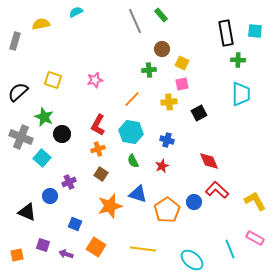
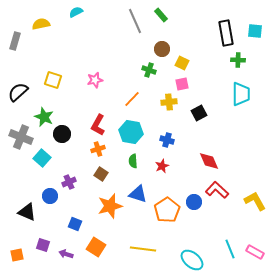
green cross at (149, 70): rotated 24 degrees clockwise
green semicircle at (133, 161): rotated 24 degrees clockwise
pink rectangle at (255, 238): moved 14 px down
